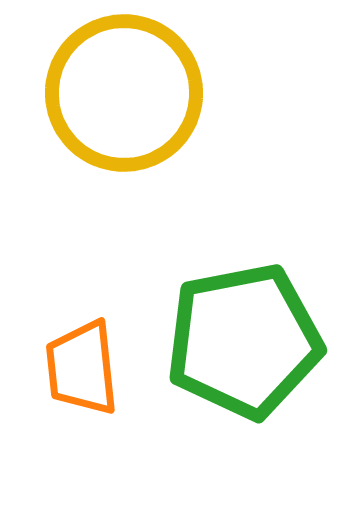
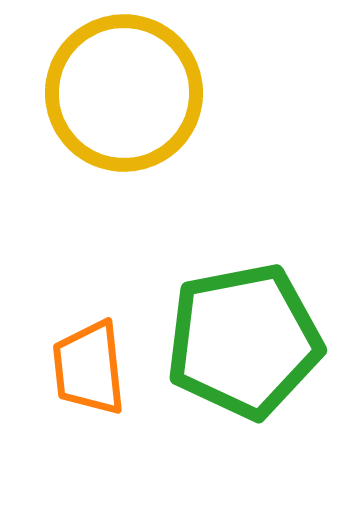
orange trapezoid: moved 7 px right
